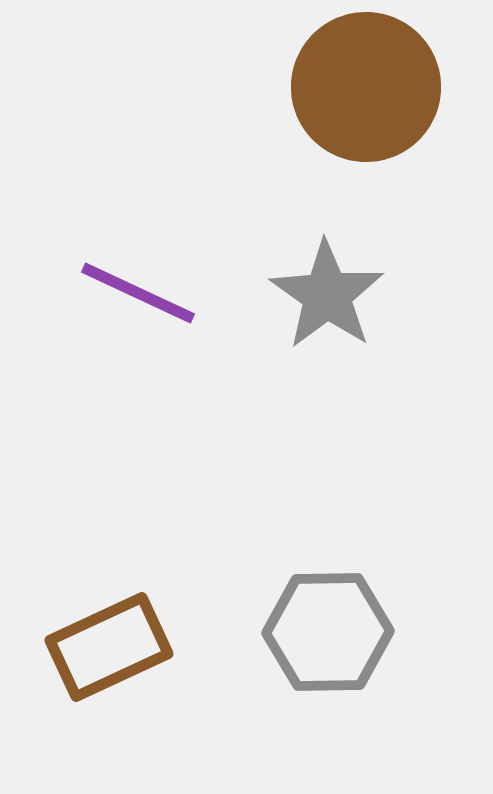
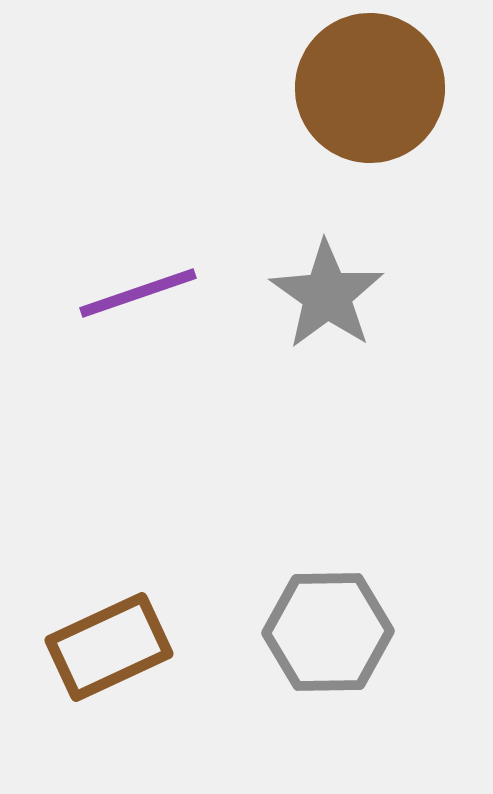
brown circle: moved 4 px right, 1 px down
purple line: rotated 44 degrees counterclockwise
